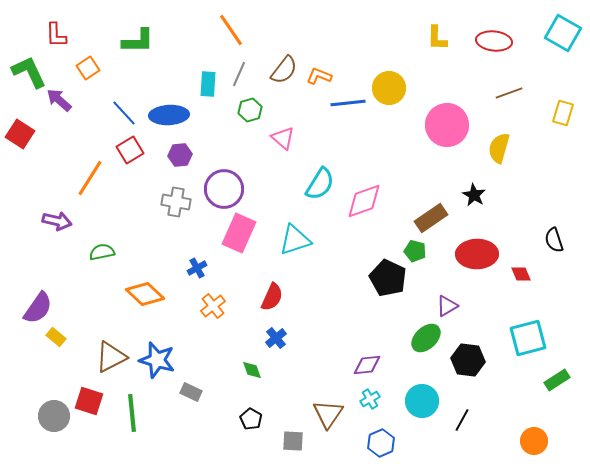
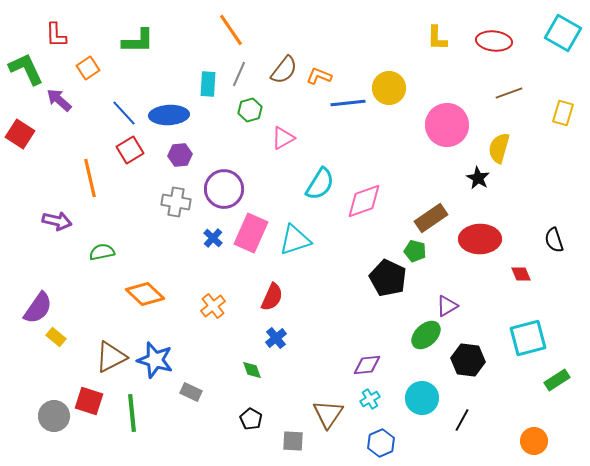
green L-shape at (29, 72): moved 3 px left, 3 px up
pink triangle at (283, 138): rotated 50 degrees clockwise
orange line at (90, 178): rotated 45 degrees counterclockwise
black star at (474, 195): moved 4 px right, 17 px up
pink rectangle at (239, 233): moved 12 px right
red ellipse at (477, 254): moved 3 px right, 15 px up
blue cross at (197, 268): moved 16 px right, 30 px up; rotated 18 degrees counterclockwise
green ellipse at (426, 338): moved 3 px up
blue star at (157, 360): moved 2 px left
cyan circle at (422, 401): moved 3 px up
